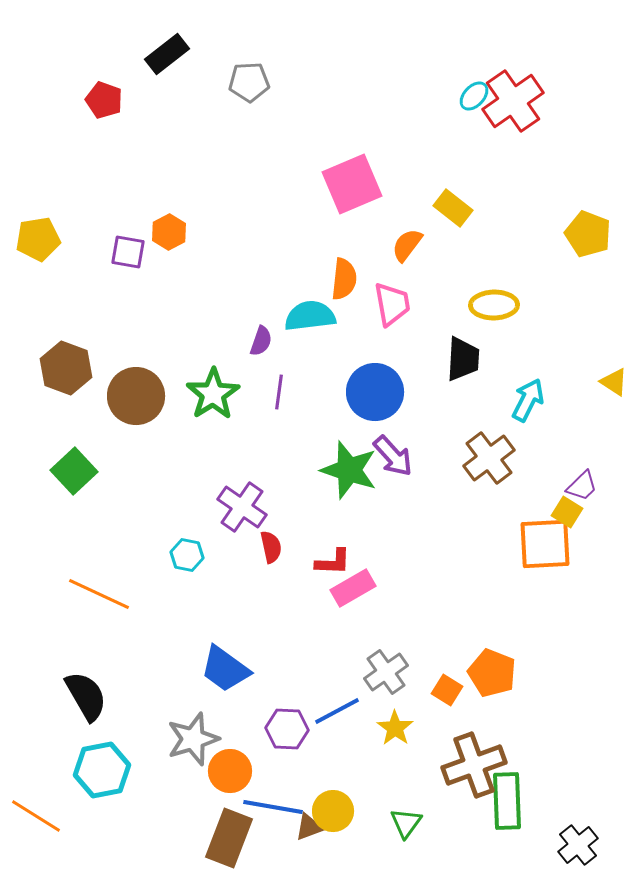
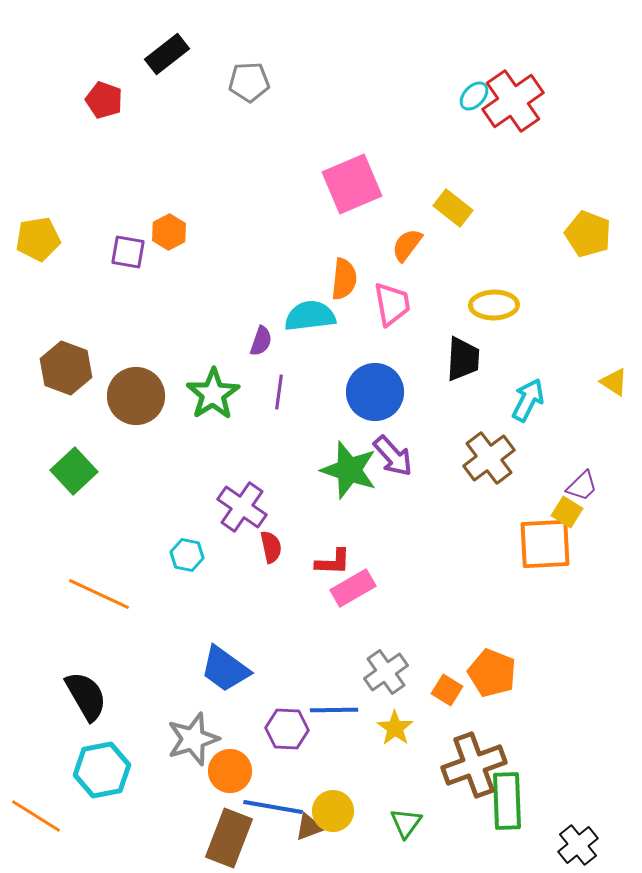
blue line at (337, 711): moved 3 px left, 1 px up; rotated 27 degrees clockwise
